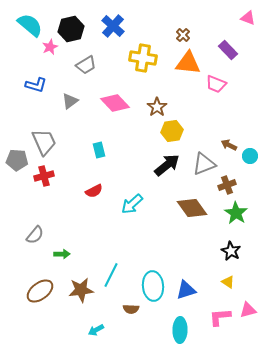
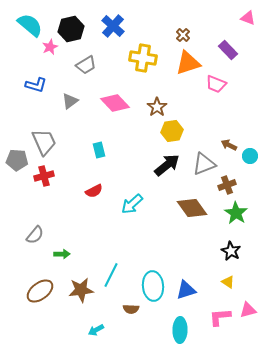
orange triangle at (188, 63): rotated 24 degrees counterclockwise
